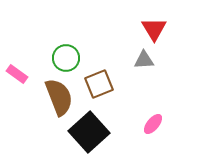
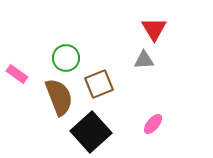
black square: moved 2 px right
